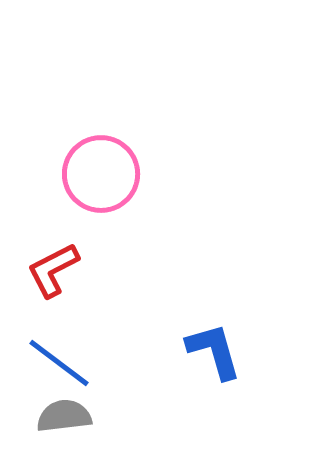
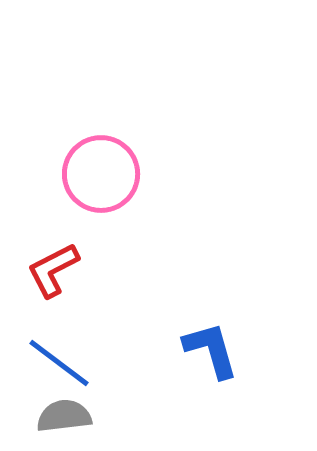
blue L-shape: moved 3 px left, 1 px up
